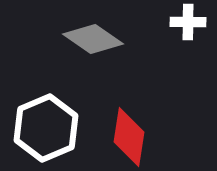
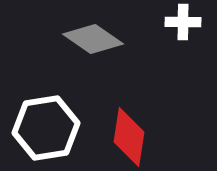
white cross: moved 5 px left
white hexagon: rotated 14 degrees clockwise
